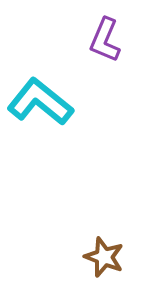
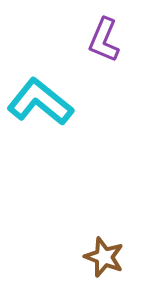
purple L-shape: moved 1 px left
